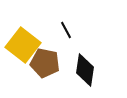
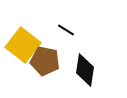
black line: rotated 30 degrees counterclockwise
brown pentagon: moved 2 px up
